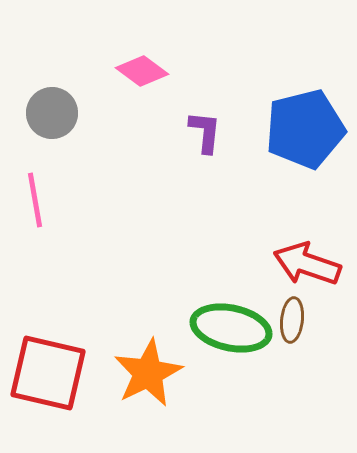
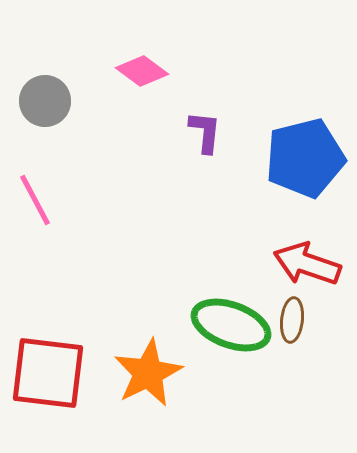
gray circle: moved 7 px left, 12 px up
blue pentagon: moved 29 px down
pink line: rotated 18 degrees counterclockwise
green ellipse: moved 3 px up; rotated 8 degrees clockwise
red square: rotated 6 degrees counterclockwise
